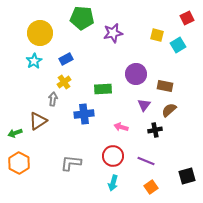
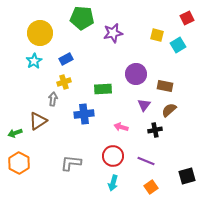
yellow cross: rotated 16 degrees clockwise
